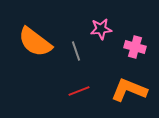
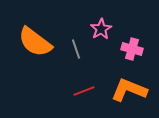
pink star: rotated 25 degrees counterclockwise
pink cross: moved 3 px left, 2 px down
gray line: moved 2 px up
red line: moved 5 px right
